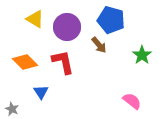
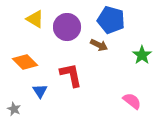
brown arrow: rotated 24 degrees counterclockwise
red L-shape: moved 8 px right, 13 px down
blue triangle: moved 1 px left, 1 px up
gray star: moved 2 px right
